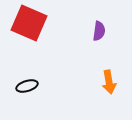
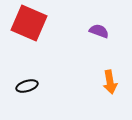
purple semicircle: rotated 78 degrees counterclockwise
orange arrow: moved 1 px right
